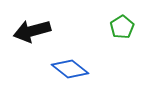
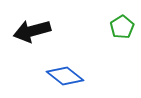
blue diamond: moved 5 px left, 7 px down
